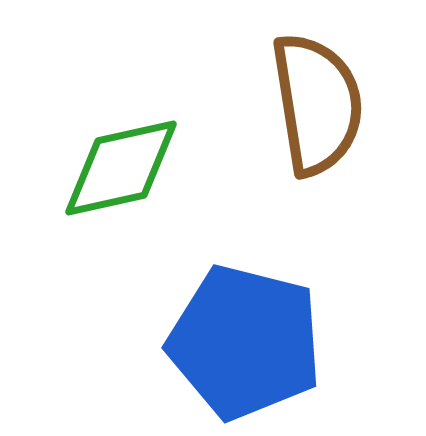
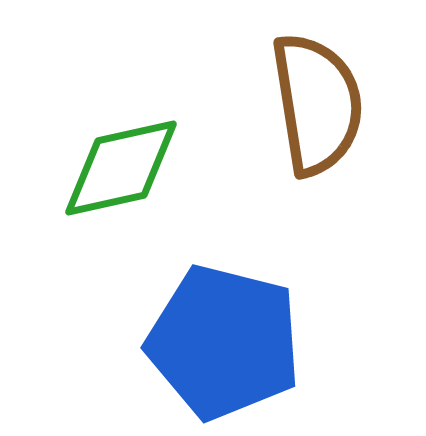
blue pentagon: moved 21 px left
